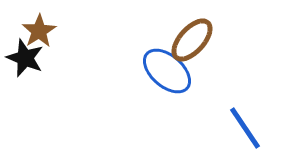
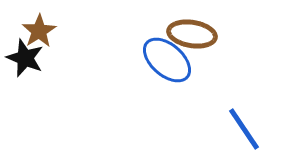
brown ellipse: moved 6 px up; rotated 57 degrees clockwise
blue ellipse: moved 11 px up
blue line: moved 1 px left, 1 px down
